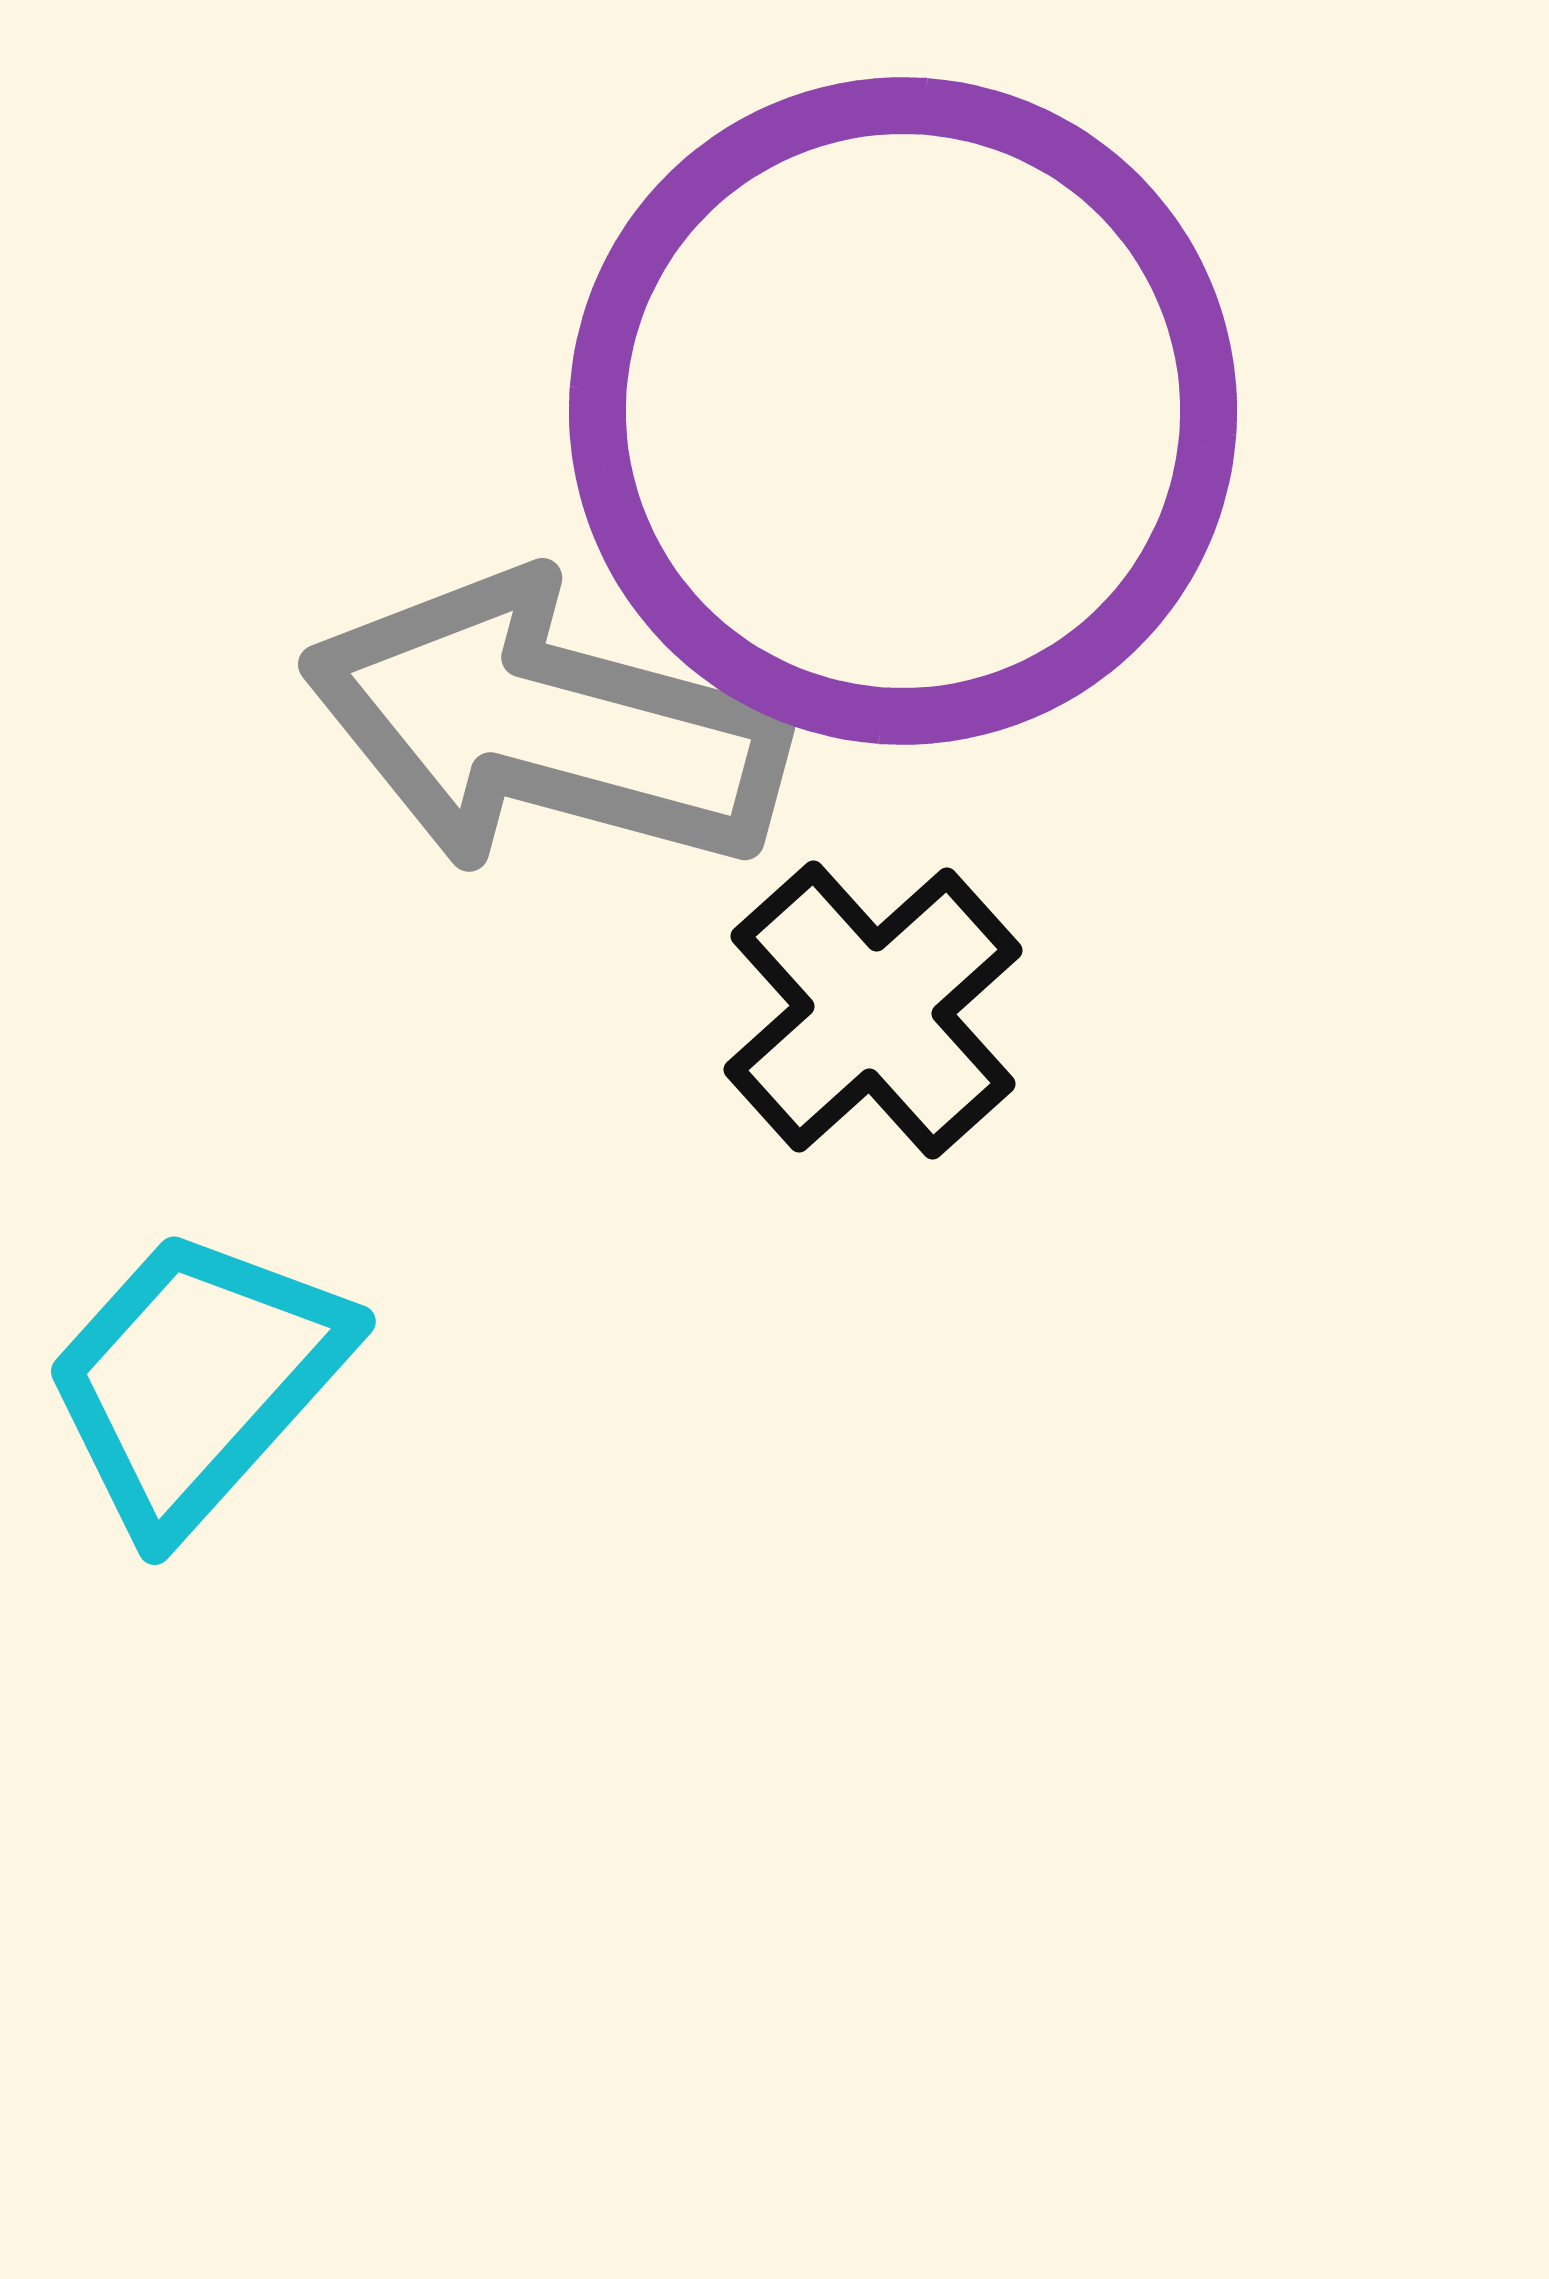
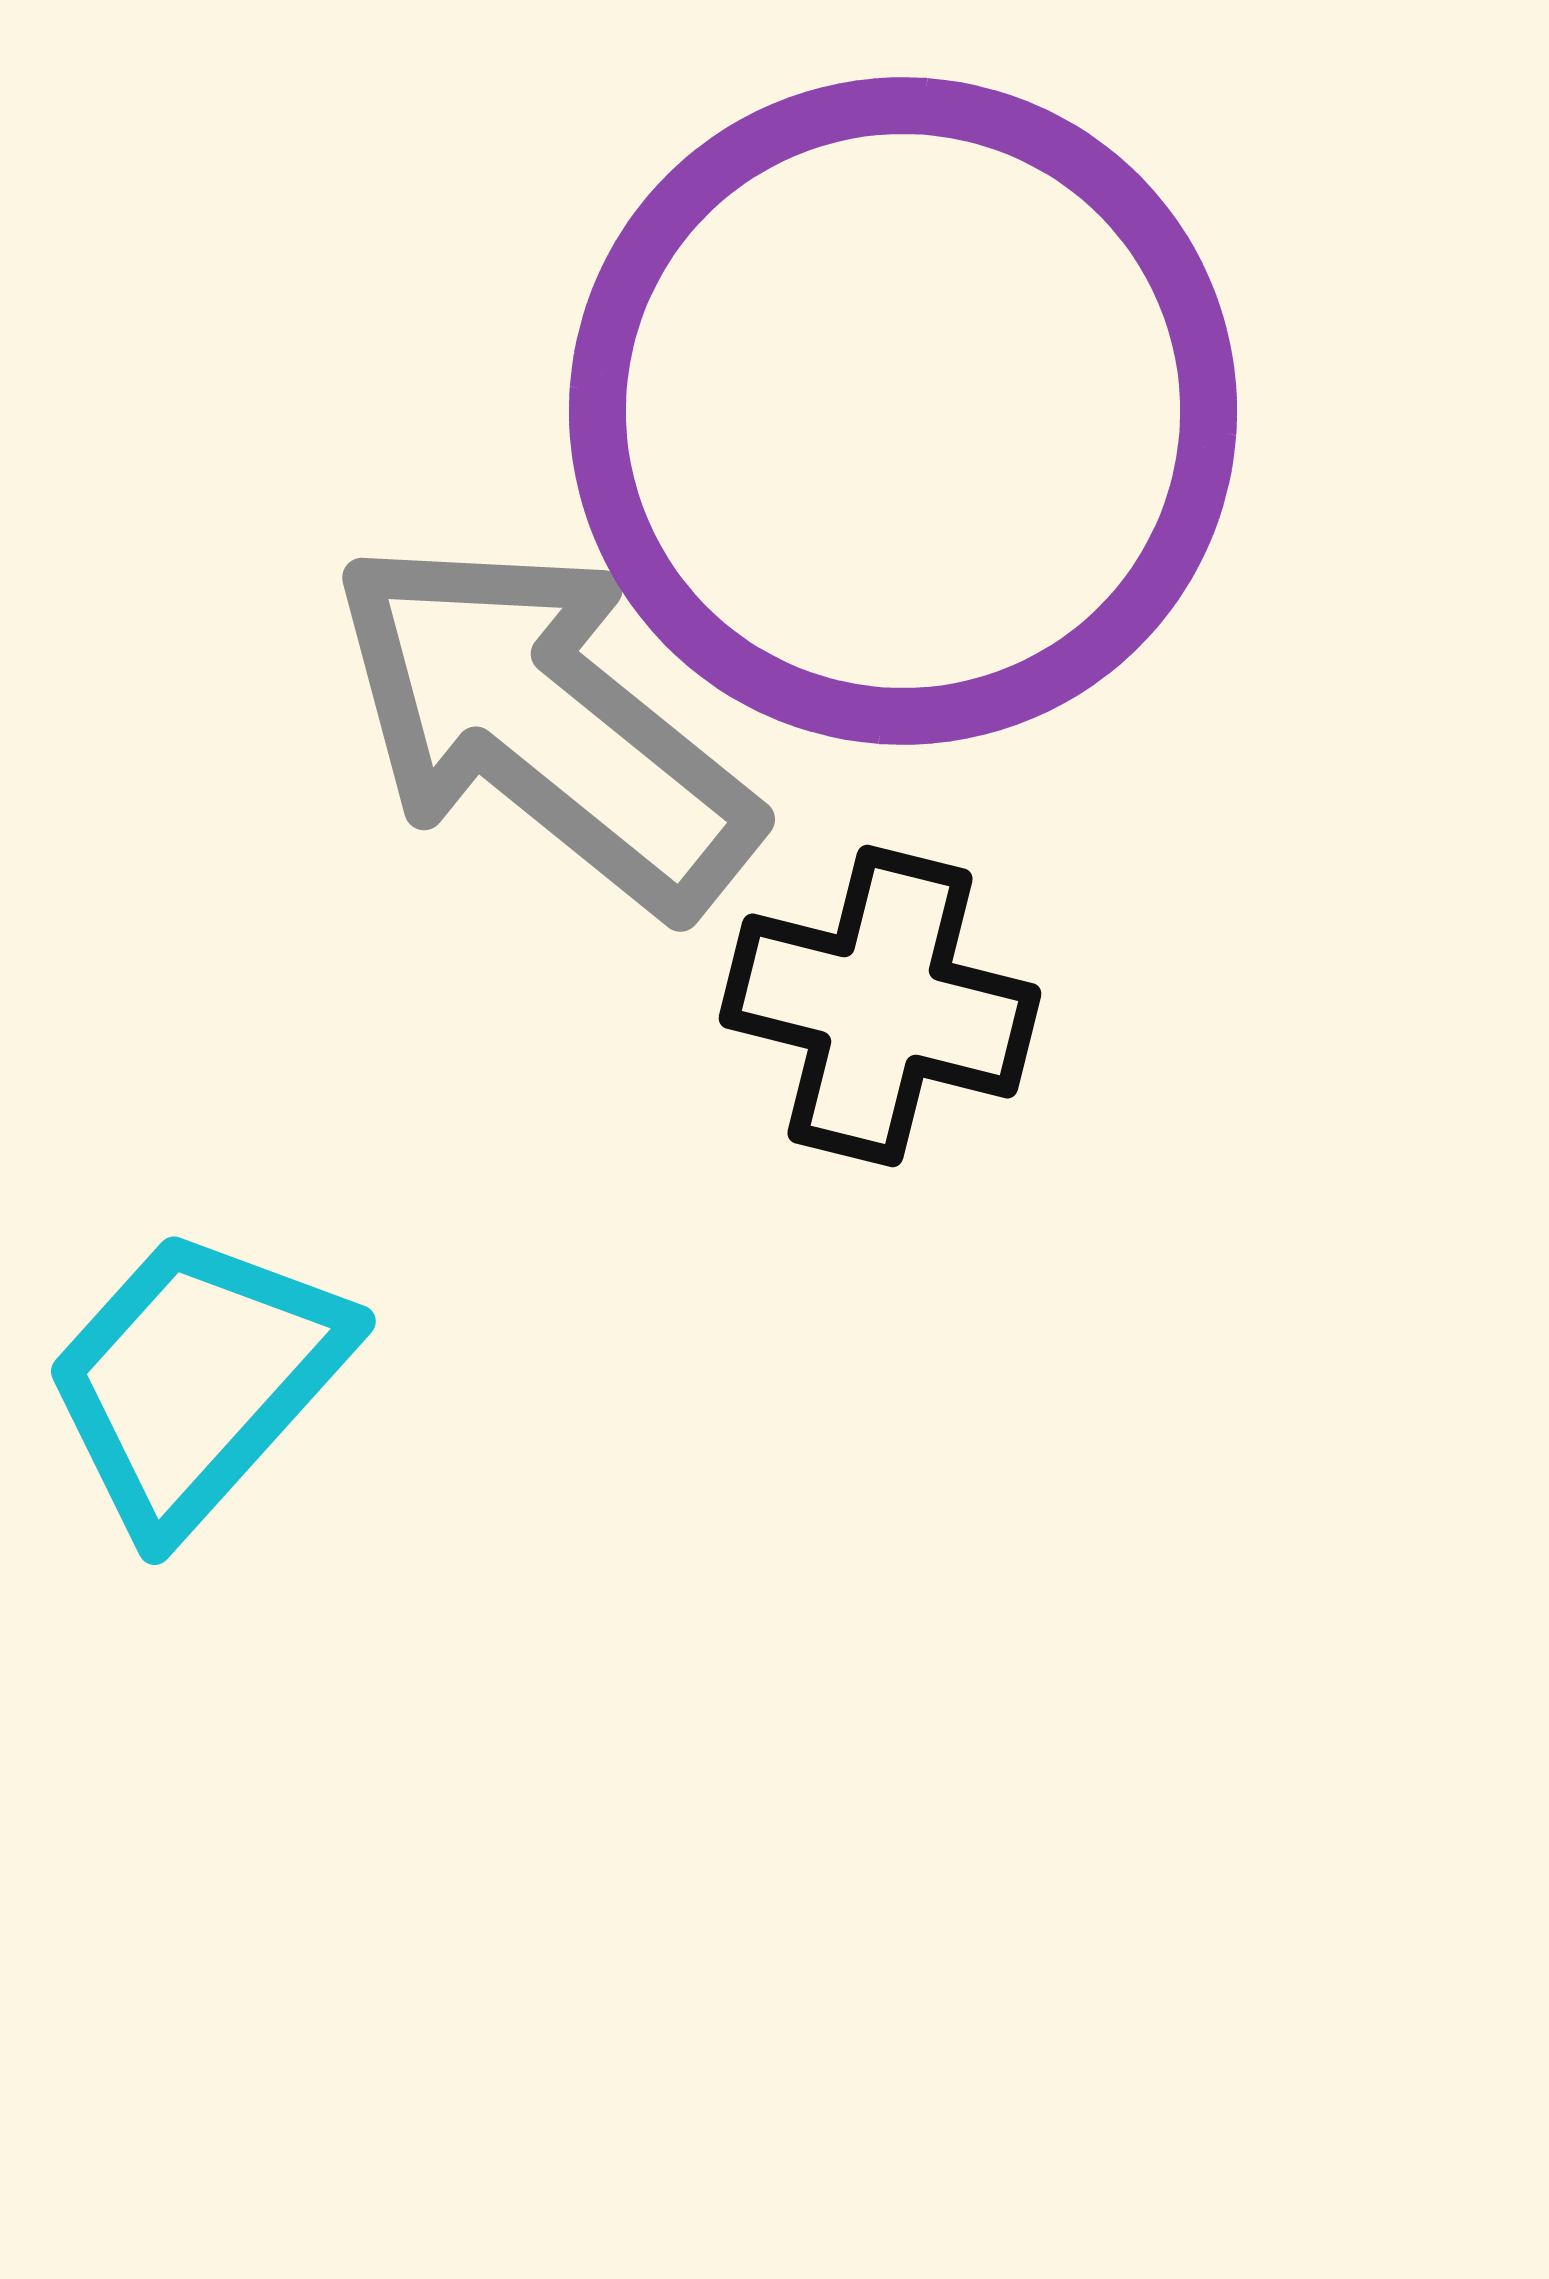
gray arrow: rotated 24 degrees clockwise
black cross: moved 7 px right, 4 px up; rotated 34 degrees counterclockwise
